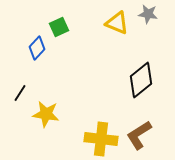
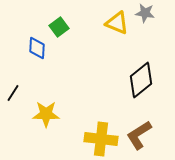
gray star: moved 3 px left, 1 px up
green square: rotated 12 degrees counterclockwise
blue diamond: rotated 40 degrees counterclockwise
black line: moved 7 px left
yellow star: rotated 8 degrees counterclockwise
